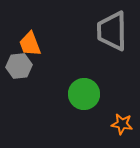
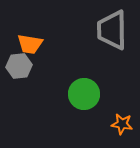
gray trapezoid: moved 1 px up
orange trapezoid: rotated 60 degrees counterclockwise
